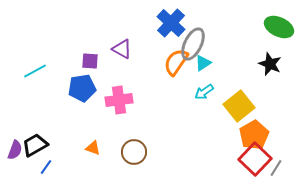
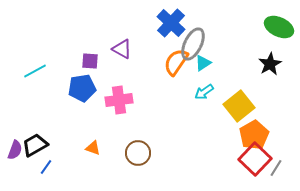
black star: rotated 20 degrees clockwise
brown circle: moved 4 px right, 1 px down
